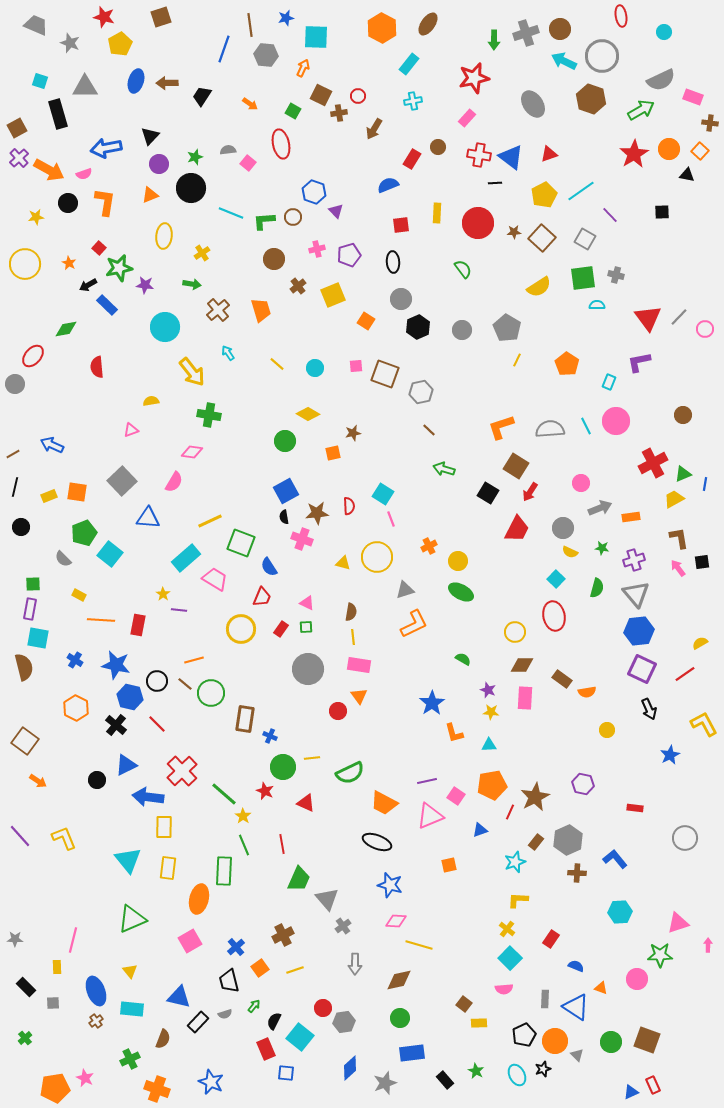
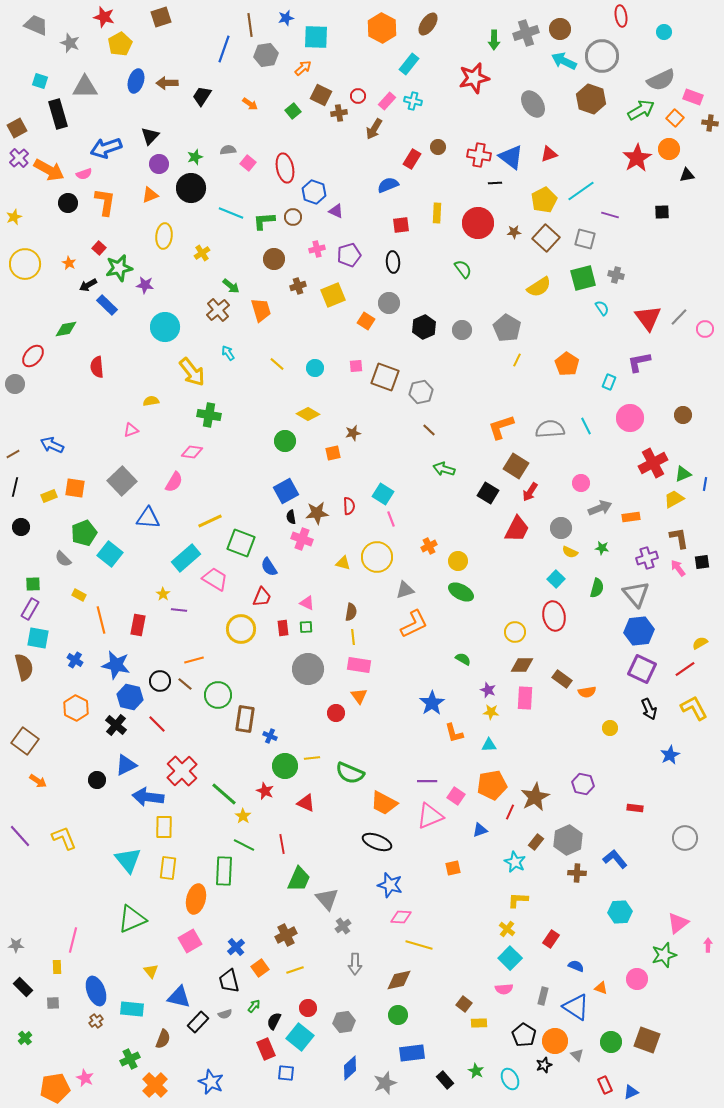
gray hexagon at (266, 55): rotated 15 degrees counterclockwise
orange arrow at (303, 68): rotated 24 degrees clockwise
cyan cross at (413, 101): rotated 24 degrees clockwise
green square at (293, 111): rotated 21 degrees clockwise
pink rectangle at (467, 118): moved 80 px left, 17 px up
red ellipse at (281, 144): moved 4 px right, 24 px down
blue arrow at (106, 148): rotated 8 degrees counterclockwise
orange square at (700, 151): moved 25 px left, 33 px up
red star at (634, 154): moved 3 px right, 4 px down
black triangle at (687, 175): rotated 21 degrees counterclockwise
yellow pentagon at (544, 195): moved 5 px down
purple triangle at (336, 211): rotated 21 degrees counterclockwise
purple line at (610, 215): rotated 30 degrees counterclockwise
yellow star at (36, 217): moved 22 px left; rotated 14 degrees counterclockwise
brown square at (542, 238): moved 4 px right
gray square at (585, 239): rotated 15 degrees counterclockwise
green square at (583, 278): rotated 8 degrees counterclockwise
green arrow at (192, 284): moved 39 px right, 2 px down; rotated 30 degrees clockwise
brown cross at (298, 286): rotated 21 degrees clockwise
gray circle at (401, 299): moved 12 px left, 4 px down
cyan semicircle at (597, 305): moved 5 px right, 3 px down; rotated 56 degrees clockwise
black hexagon at (418, 327): moved 6 px right
brown square at (385, 374): moved 3 px down
pink circle at (616, 421): moved 14 px right, 3 px up
orange square at (77, 492): moved 2 px left, 4 px up
black semicircle at (284, 517): moved 7 px right
gray circle at (563, 528): moved 2 px left
purple cross at (634, 560): moved 13 px right, 2 px up
purple rectangle at (30, 609): rotated 20 degrees clockwise
orange line at (101, 620): rotated 72 degrees clockwise
red rectangle at (281, 629): moved 2 px right, 1 px up; rotated 42 degrees counterclockwise
red line at (685, 674): moved 5 px up
black circle at (157, 681): moved 3 px right
green circle at (211, 693): moved 7 px right, 2 px down
red circle at (338, 711): moved 2 px left, 2 px down
yellow L-shape at (704, 724): moved 10 px left, 16 px up
yellow circle at (607, 730): moved 3 px right, 2 px up
green circle at (283, 767): moved 2 px right, 1 px up
green semicircle at (350, 773): rotated 48 degrees clockwise
purple line at (427, 781): rotated 12 degrees clockwise
green line at (244, 845): rotated 40 degrees counterclockwise
cyan star at (515, 862): rotated 25 degrees counterclockwise
orange square at (449, 865): moved 4 px right, 3 px down
orange ellipse at (199, 899): moved 3 px left
pink diamond at (396, 921): moved 5 px right, 4 px up
pink triangle at (678, 923): rotated 20 degrees counterclockwise
brown cross at (283, 935): moved 3 px right
gray star at (15, 939): moved 1 px right, 6 px down
green star at (660, 955): moved 4 px right; rotated 15 degrees counterclockwise
yellow triangle at (130, 971): moved 21 px right
black rectangle at (26, 987): moved 3 px left
gray rectangle at (545, 999): moved 2 px left, 3 px up; rotated 12 degrees clockwise
red circle at (323, 1008): moved 15 px left
green circle at (400, 1018): moved 2 px left, 3 px up
black pentagon at (524, 1035): rotated 15 degrees counterclockwise
black star at (543, 1069): moved 1 px right, 4 px up
cyan ellipse at (517, 1075): moved 7 px left, 4 px down
red rectangle at (653, 1085): moved 48 px left
orange cross at (157, 1089): moved 2 px left, 4 px up; rotated 25 degrees clockwise
